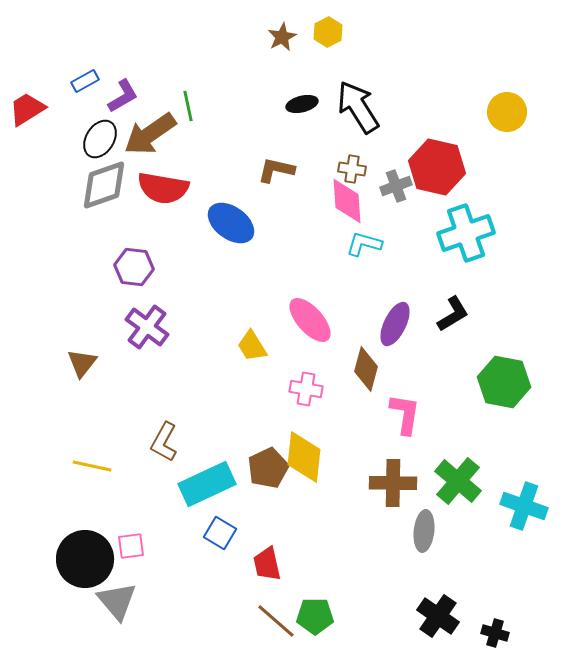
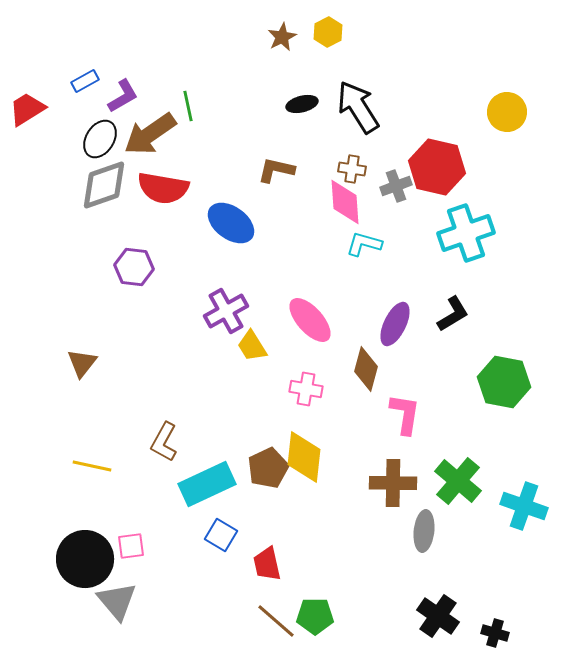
pink diamond at (347, 201): moved 2 px left, 1 px down
purple cross at (147, 327): moved 79 px right, 16 px up; rotated 24 degrees clockwise
blue square at (220, 533): moved 1 px right, 2 px down
